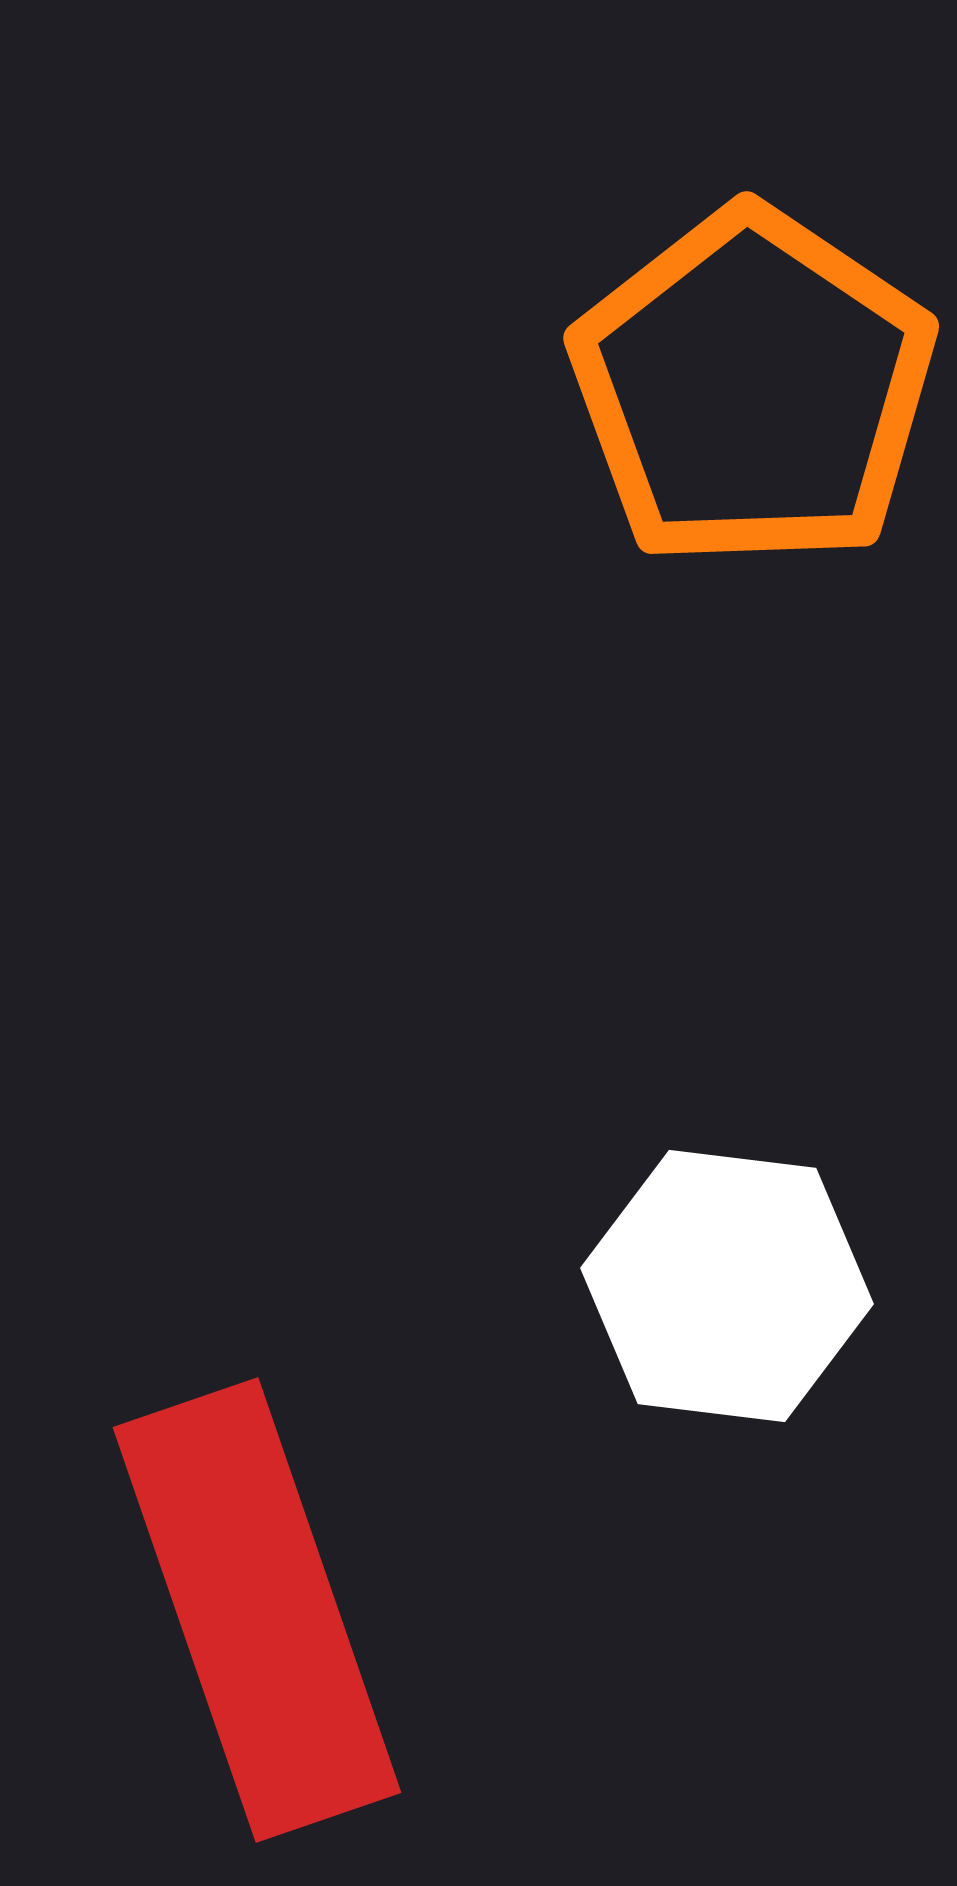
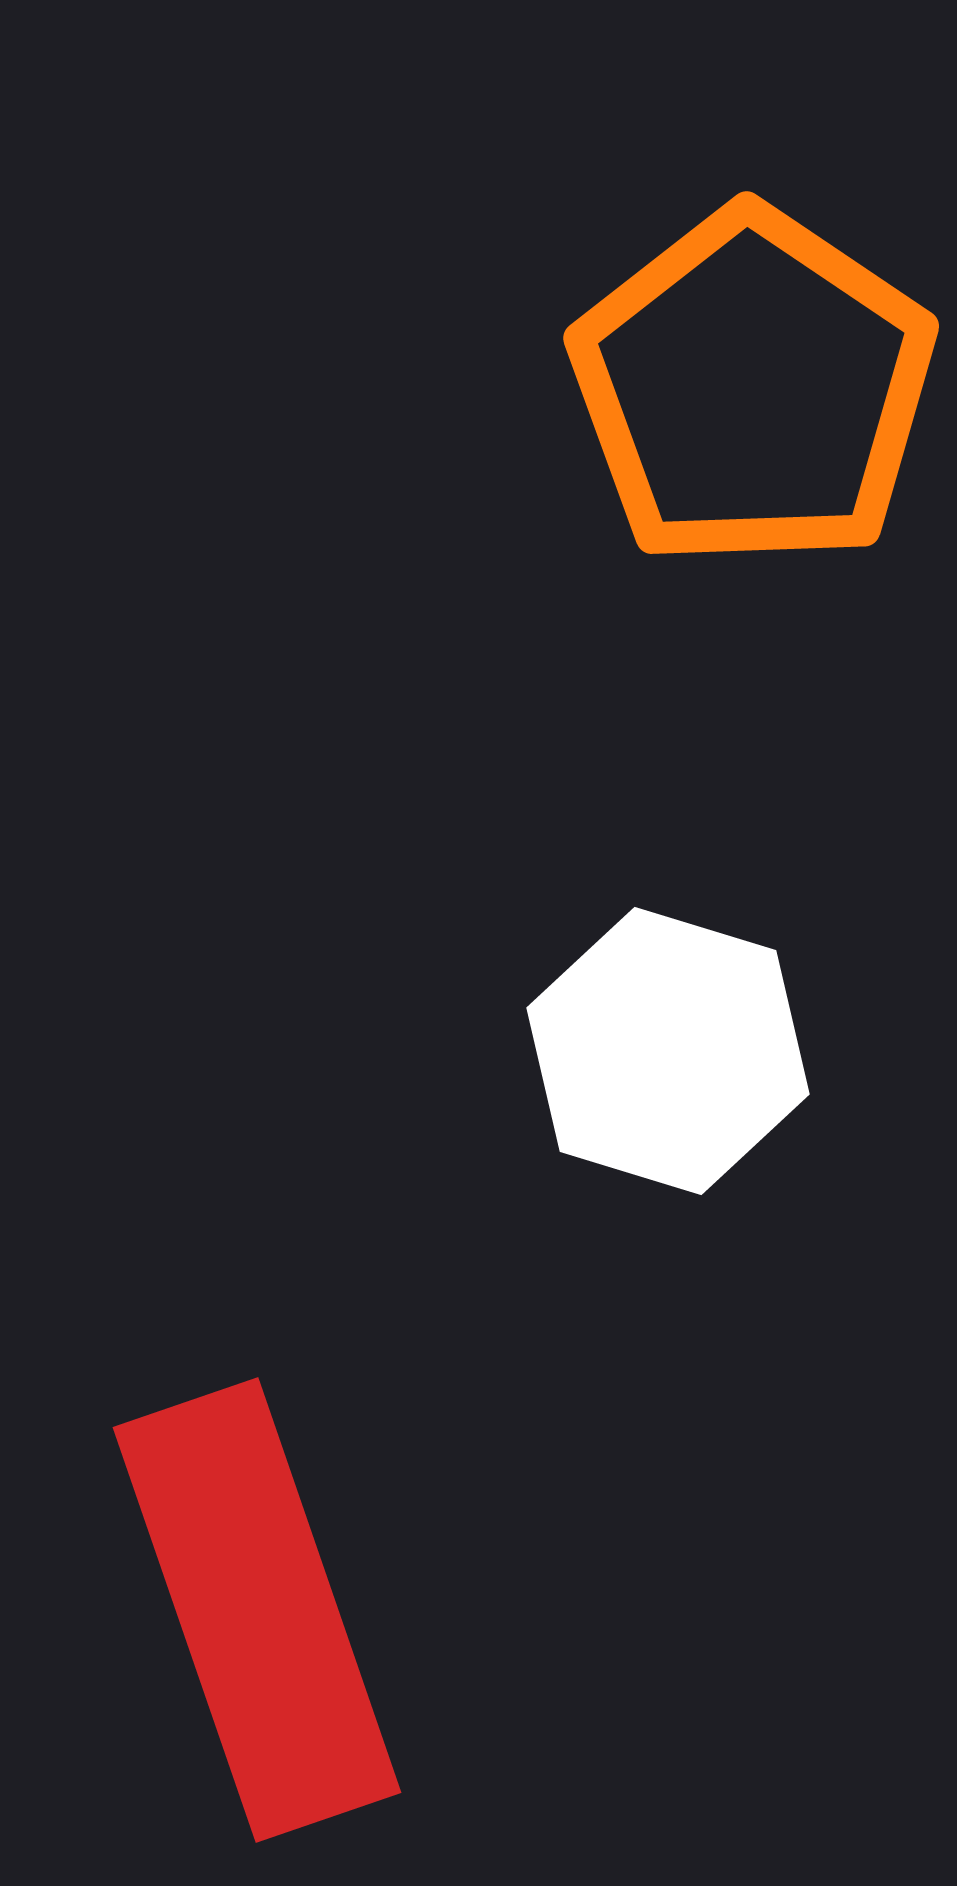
white hexagon: moved 59 px left, 235 px up; rotated 10 degrees clockwise
